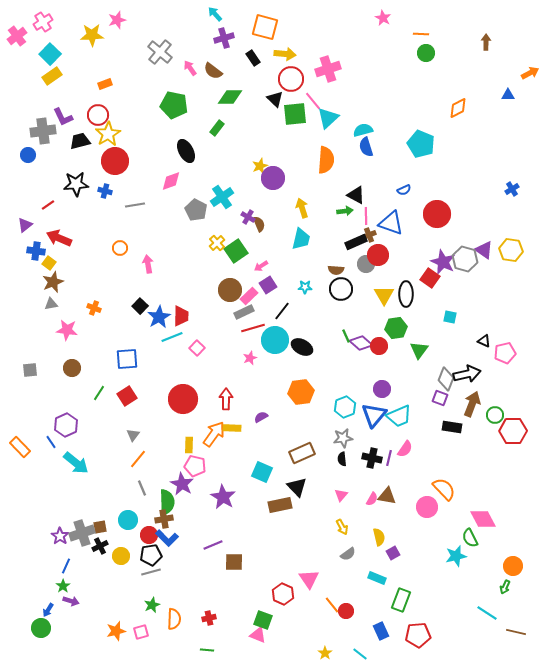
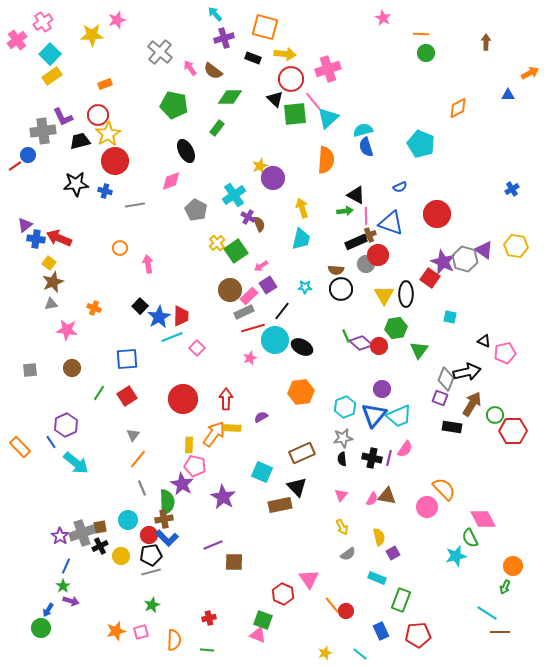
pink cross at (17, 36): moved 4 px down
black rectangle at (253, 58): rotated 35 degrees counterclockwise
blue semicircle at (404, 190): moved 4 px left, 3 px up
cyan cross at (222, 197): moved 12 px right, 2 px up
red line at (48, 205): moved 33 px left, 39 px up
yellow hexagon at (511, 250): moved 5 px right, 4 px up
blue cross at (36, 251): moved 12 px up
black arrow at (467, 374): moved 2 px up
brown arrow at (472, 404): rotated 10 degrees clockwise
orange semicircle at (174, 619): moved 21 px down
brown line at (516, 632): moved 16 px left; rotated 12 degrees counterclockwise
yellow star at (325, 653): rotated 16 degrees clockwise
